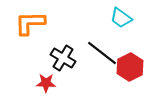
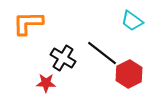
cyan trapezoid: moved 11 px right, 3 px down
orange L-shape: moved 2 px left
red hexagon: moved 1 px left, 7 px down
